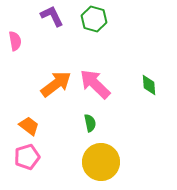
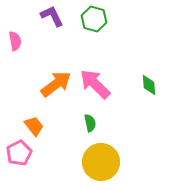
orange trapezoid: moved 5 px right; rotated 15 degrees clockwise
pink pentagon: moved 8 px left, 4 px up; rotated 10 degrees counterclockwise
